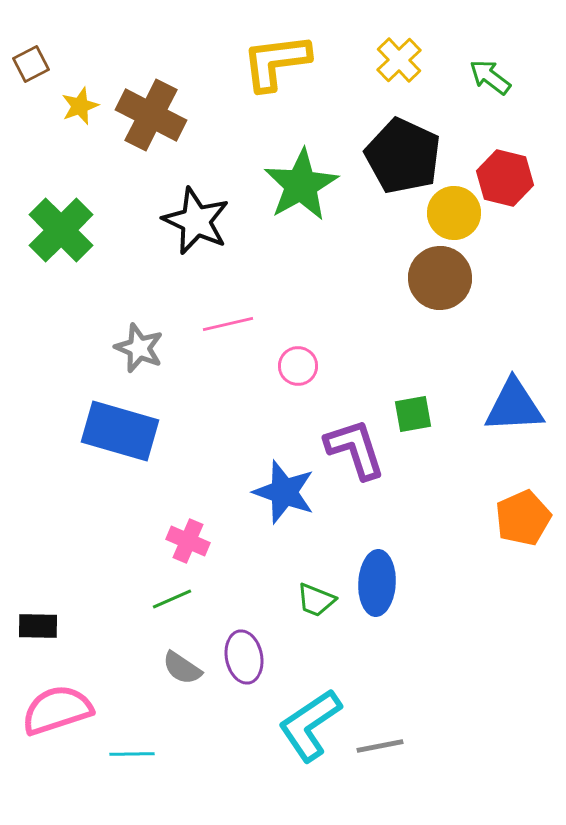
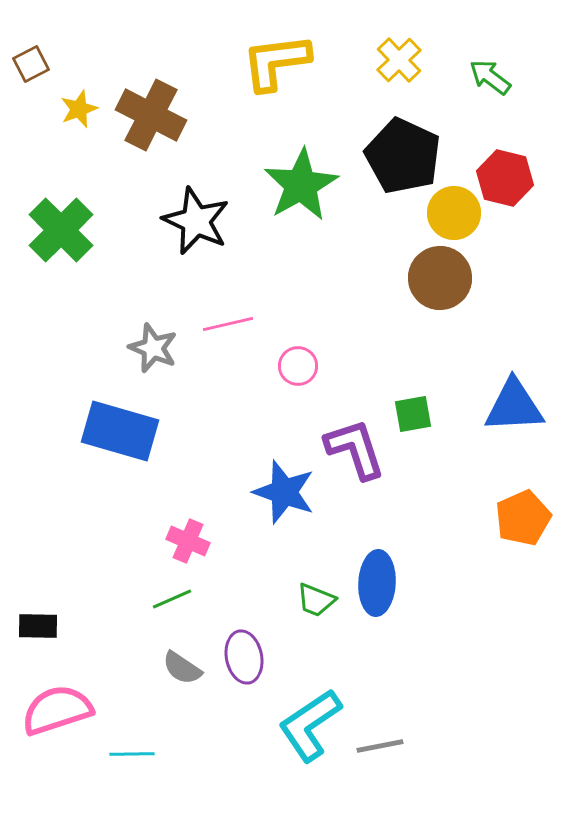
yellow star: moved 1 px left, 3 px down
gray star: moved 14 px right
